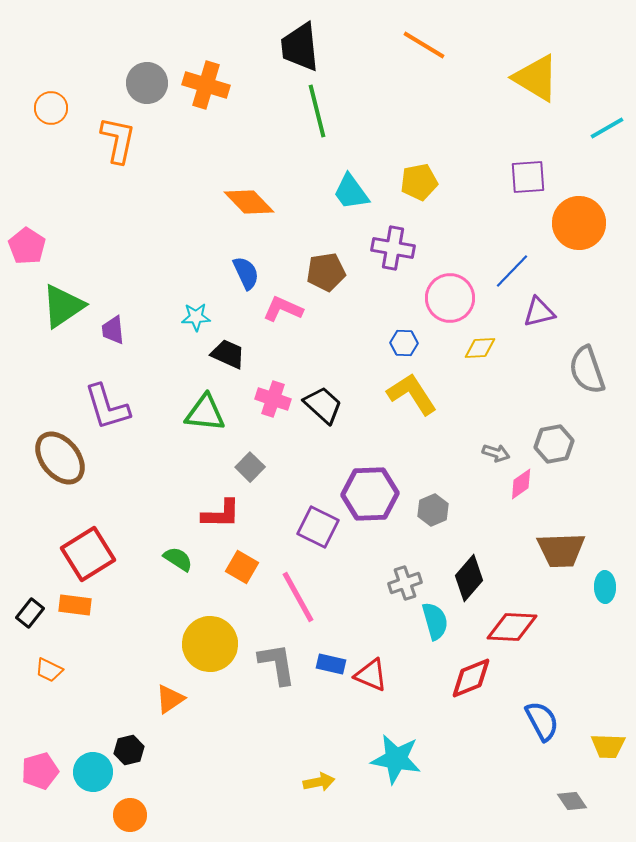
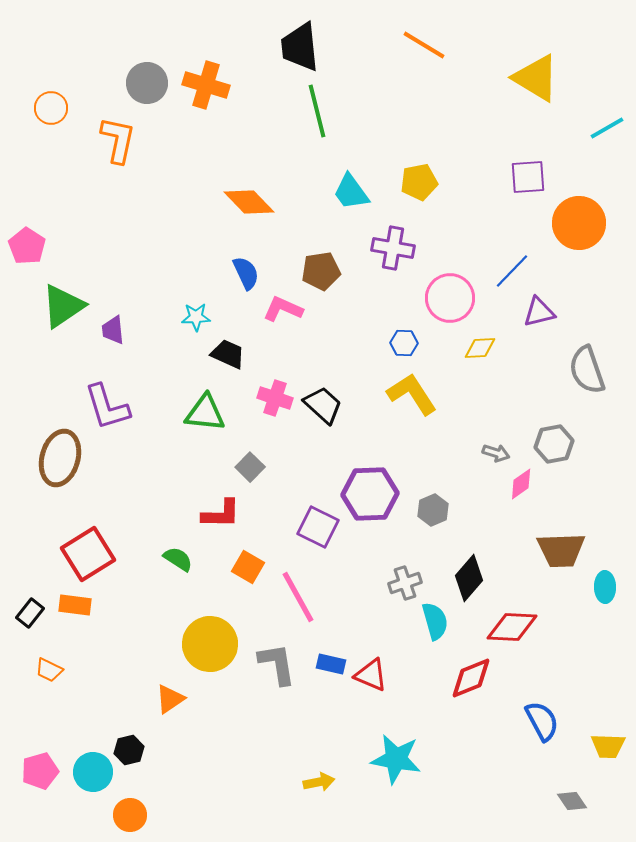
brown pentagon at (326, 272): moved 5 px left, 1 px up
pink cross at (273, 399): moved 2 px right, 1 px up
brown ellipse at (60, 458): rotated 54 degrees clockwise
orange square at (242, 567): moved 6 px right
